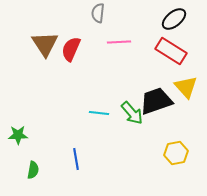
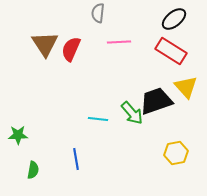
cyan line: moved 1 px left, 6 px down
